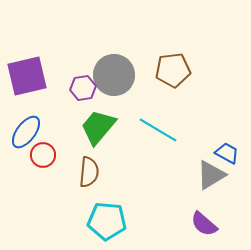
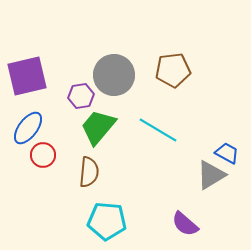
purple hexagon: moved 2 px left, 8 px down
blue ellipse: moved 2 px right, 4 px up
purple semicircle: moved 19 px left
